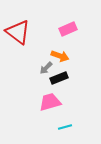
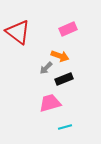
black rectangle: moved 5 px right, 1 px down
pink trapezoid: moved 1 px down
